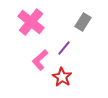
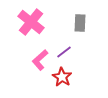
gray rectangle: moved 3 px left, 1 px down; rotated 30 degrees counterclockwise
purple line: moved 4 px down; rotated 14 degrees clockwise
